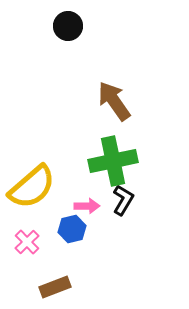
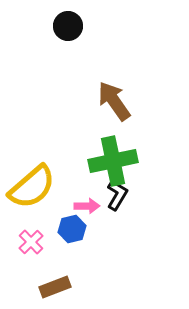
black L-shape: moved 6 px left, 5 px up
pink cross: moved 4 px right
